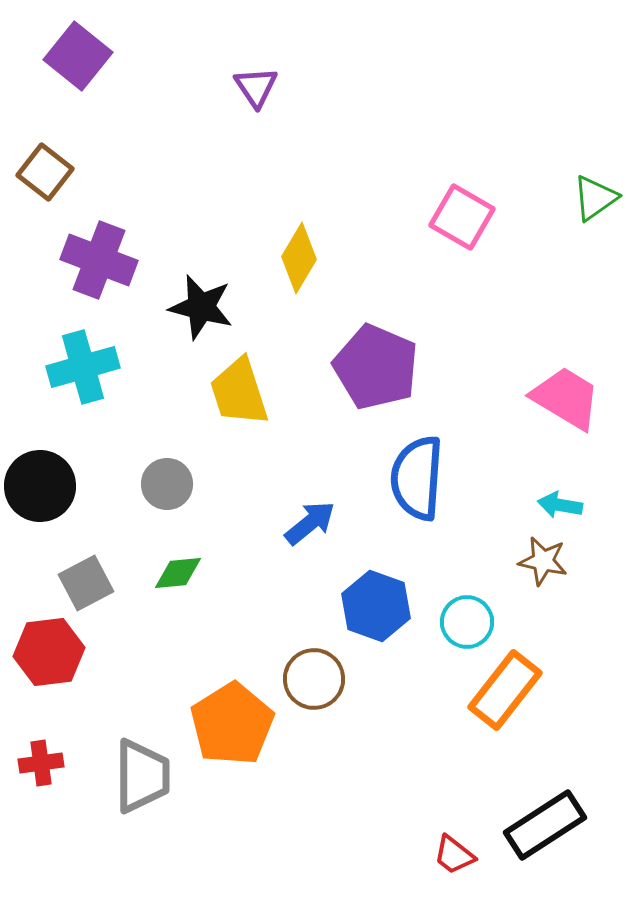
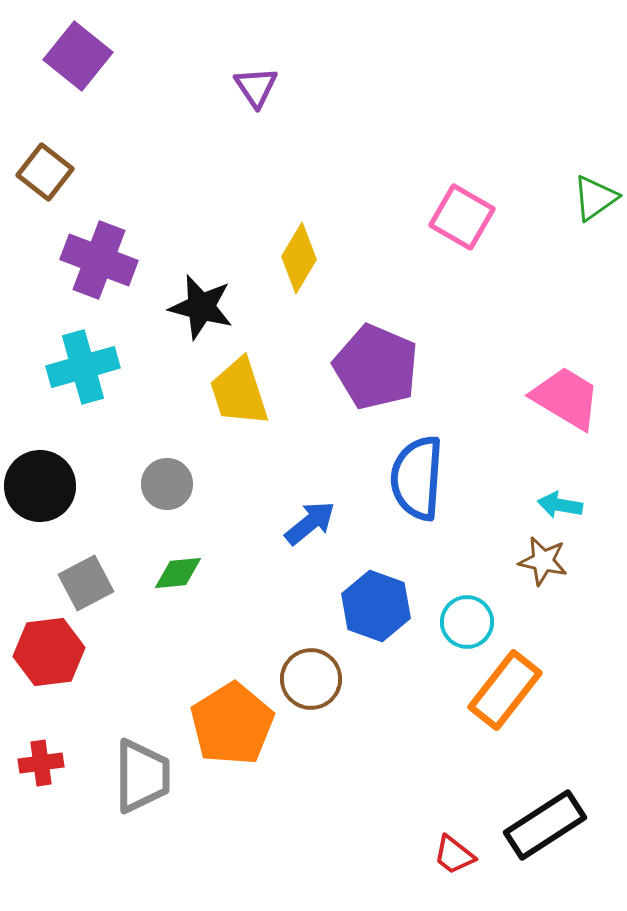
brown circle: moved 3 px left
